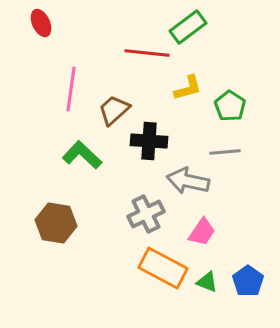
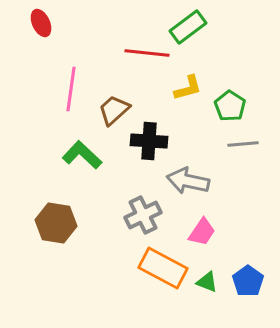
gray line: moved 18 px right, 8 px up
gray cross: moved 3 px left, 1 px down
